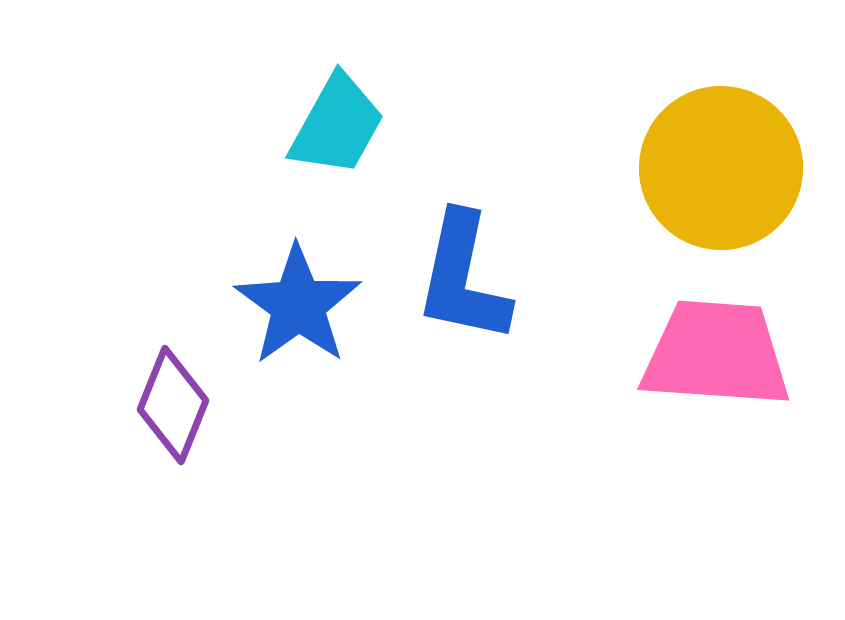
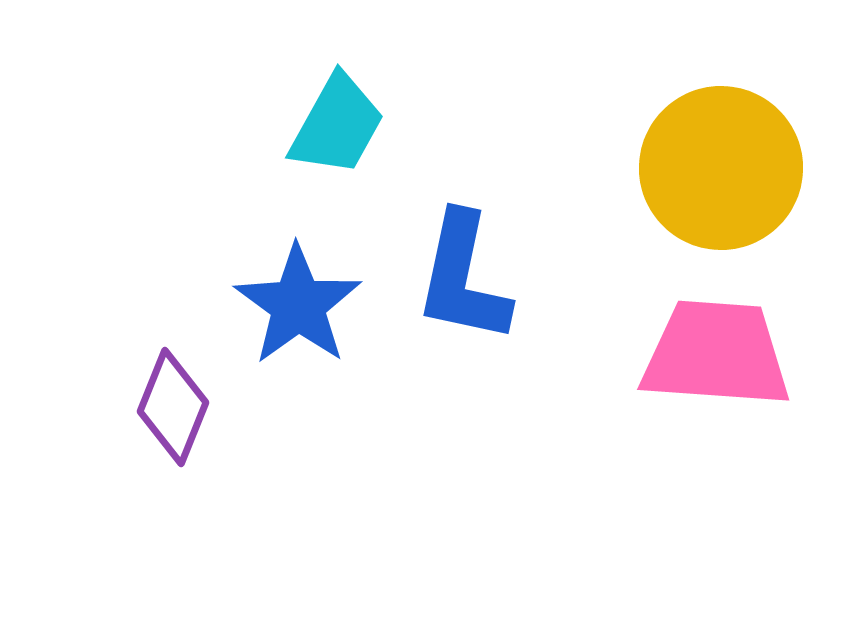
purple diamond: moved 2 px down
